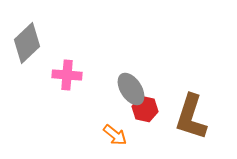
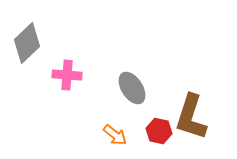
gray ellipse: moved 1 px right, 1 px up
red hexagon: moved 14 px right, 22 px down
